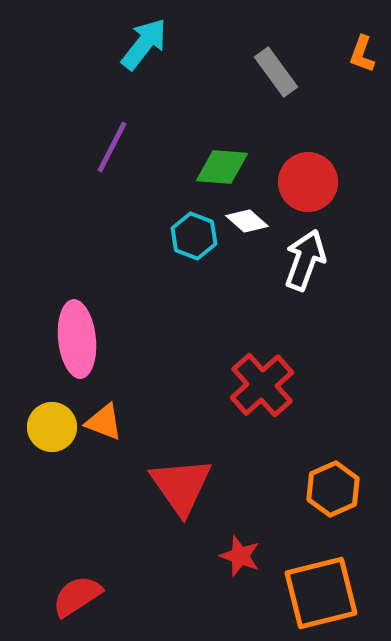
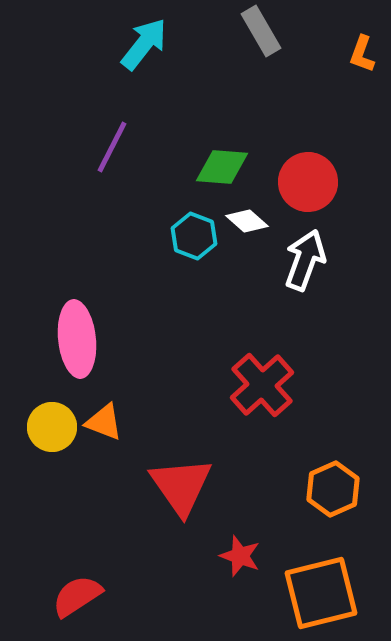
gray rectangle: moved 15 px left, 41 px up; rotated 6 degrees clockwise
